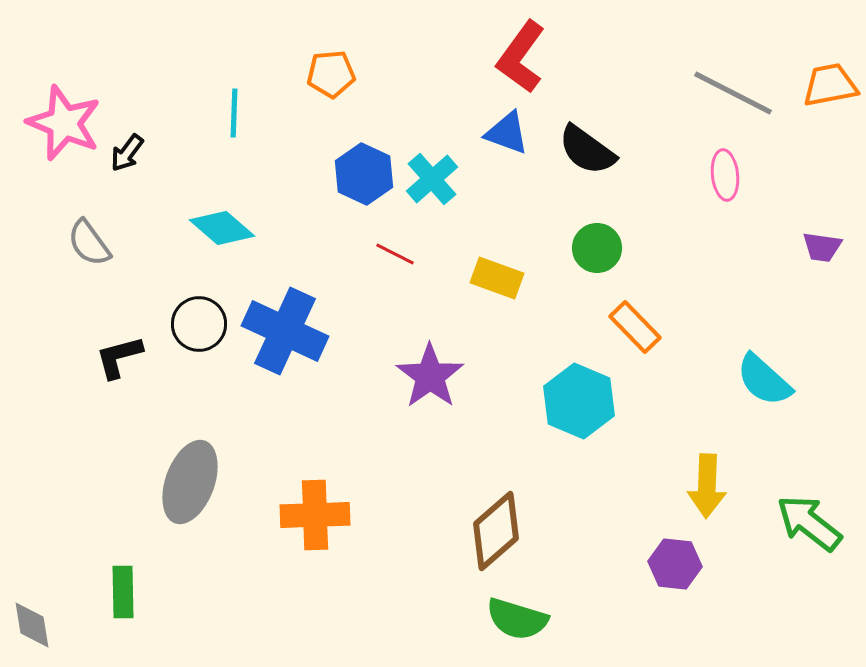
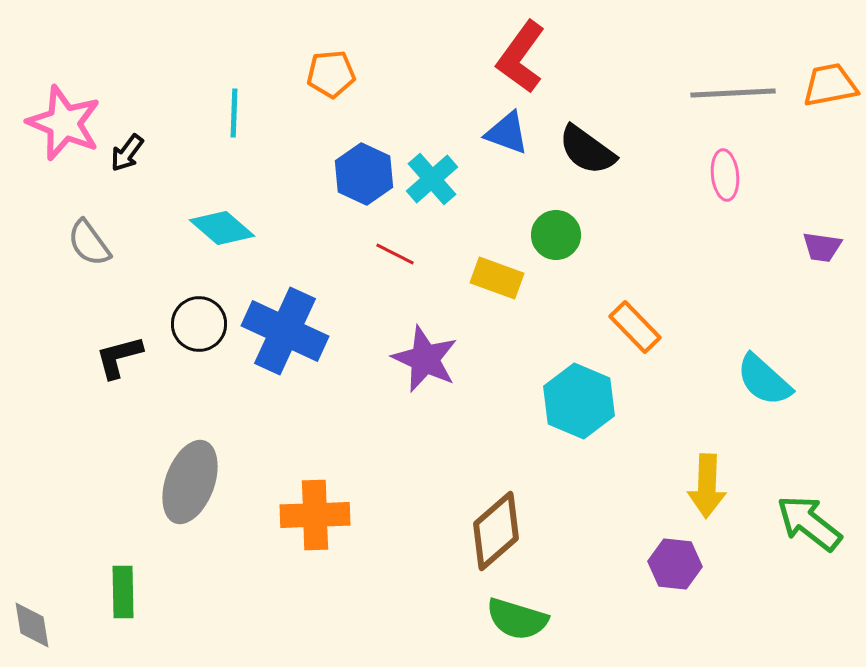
gray line: rotated 30 degrees counterclockwise
green circle: moved 41 px left, 13 px up
purple star: moved 5 px left, 17 px up; rotated 12 degrees counterclockwise
